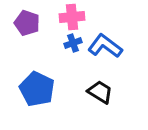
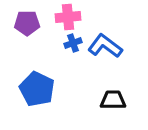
pink cross: moved 4 px left
purple pentagon: rotated 20 degrees counterclockwise
black trapezoid: moved 13 px right, 8 px down; rotated 32 degrees counterclockwise
